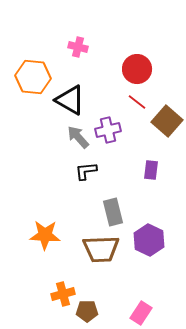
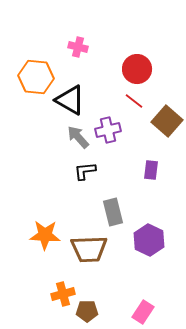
orange hexagon: moved 3 px right
red line: moved 3 px left, 1 px up
black L-shape: moved 1 px left
brown trapezoid: moved 12 px left
pink rectangle: moved 2 px right, 1 px up
